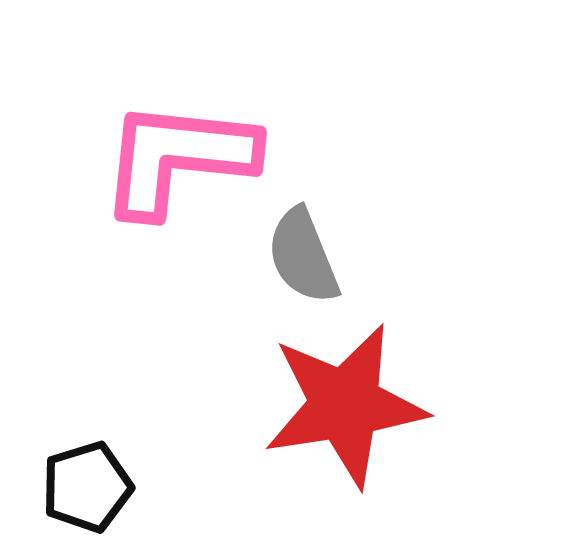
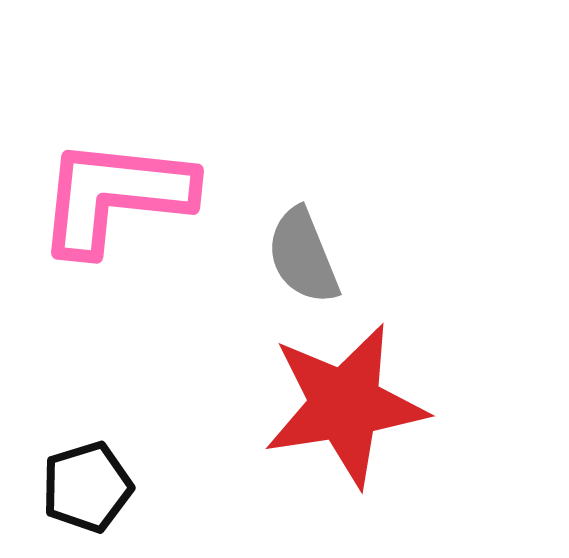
pink L-shape: moved 63 px left, 38 px down
